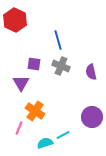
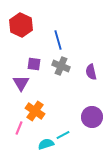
red hexagon: moved 6 px right, 5 px down
cyan semicircle: moved 1 px right, 1 px down
